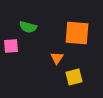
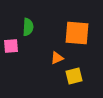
green semicircle: rotated 102 degrees counterclockwise
orange triangle: rotated 32 degrees clockwise
yellow square: moved 1 px up
